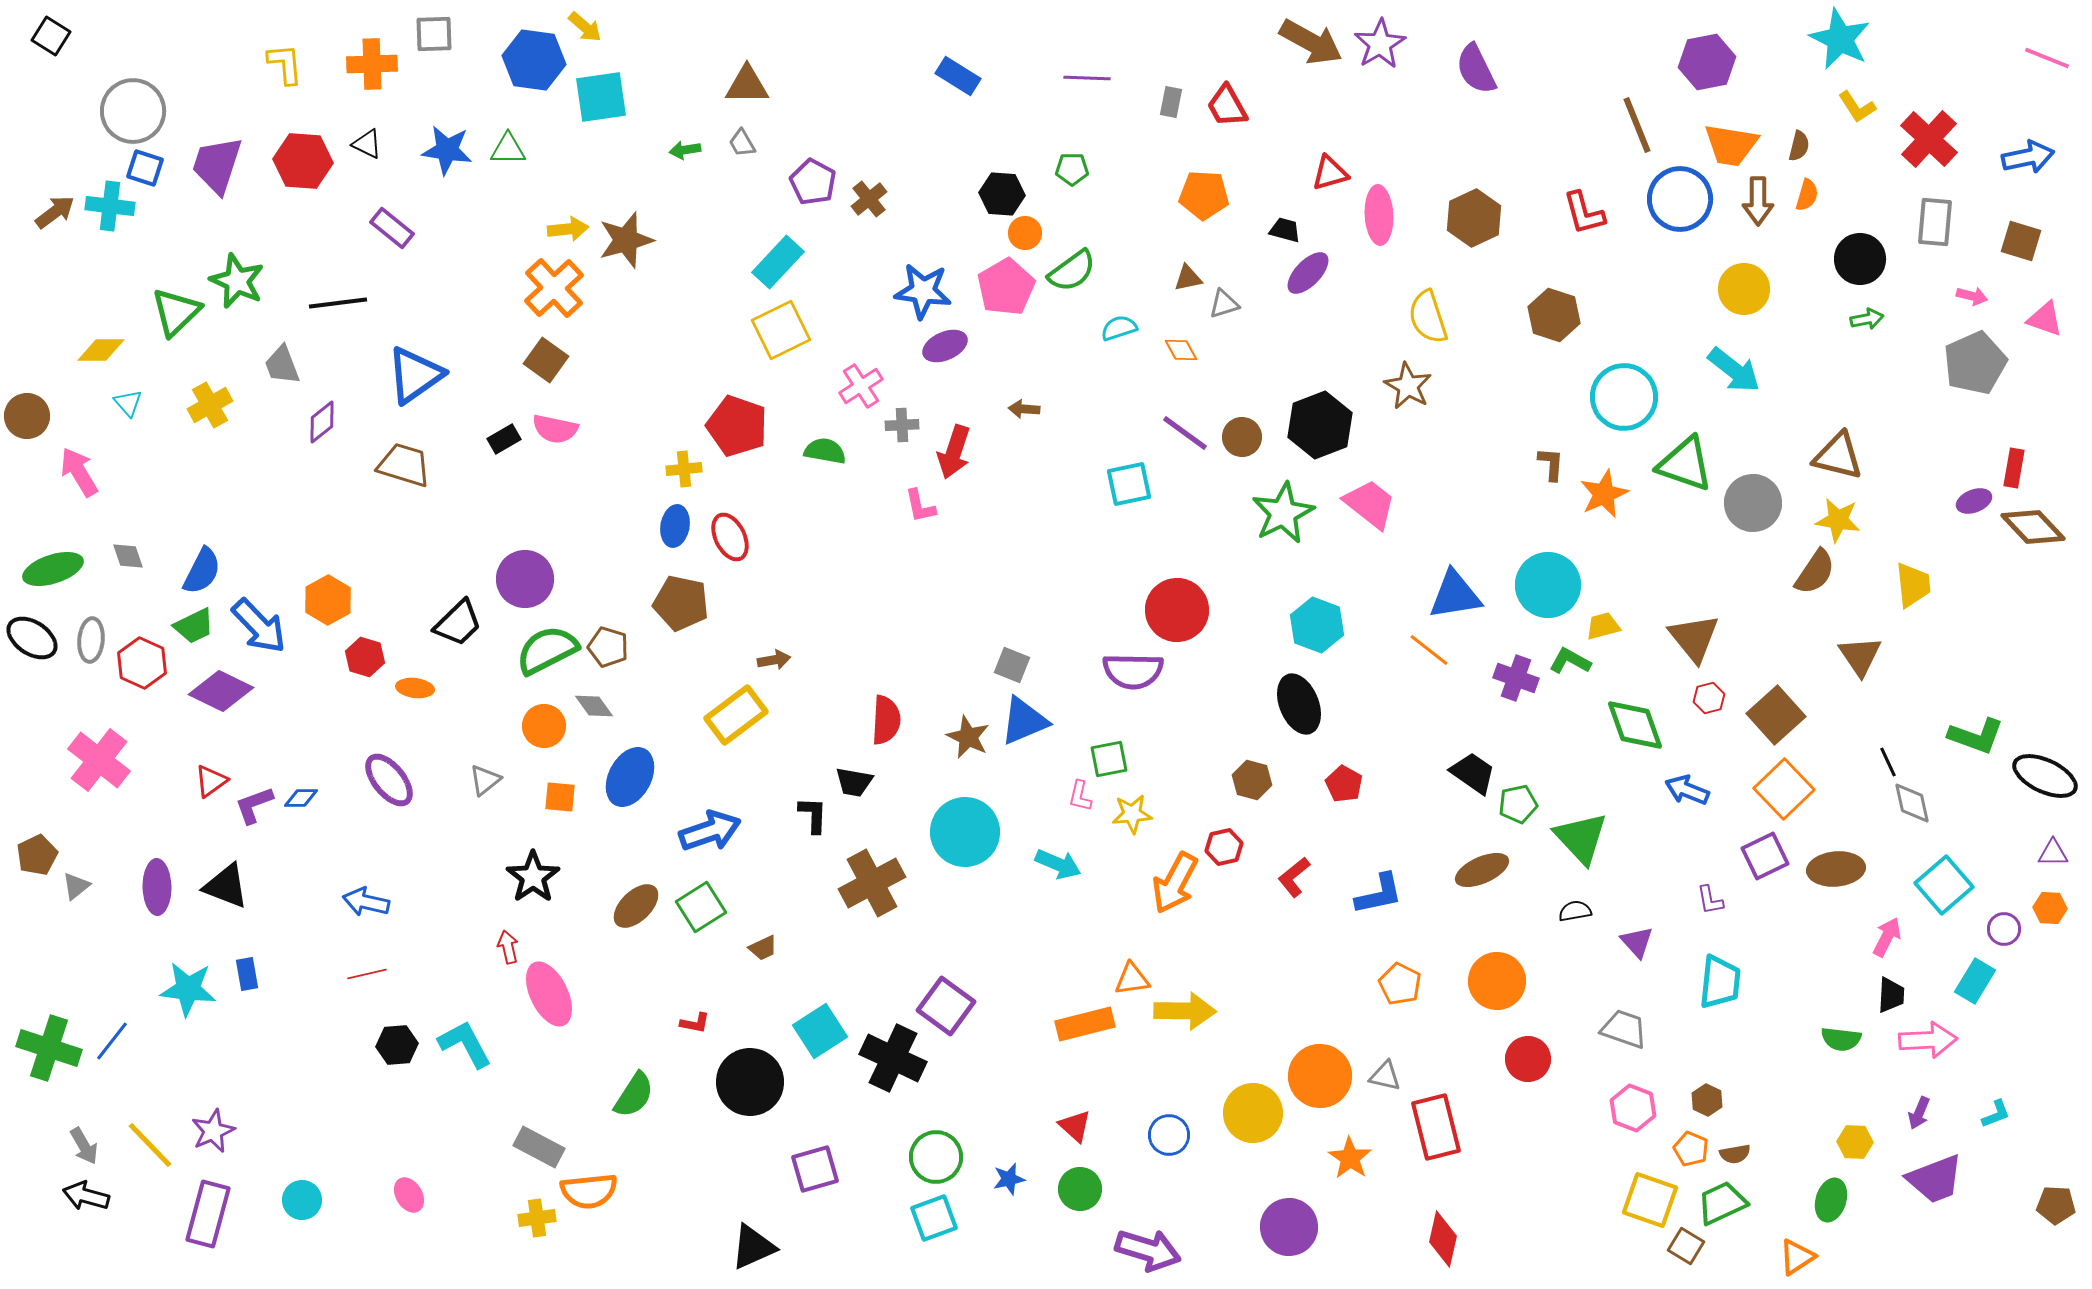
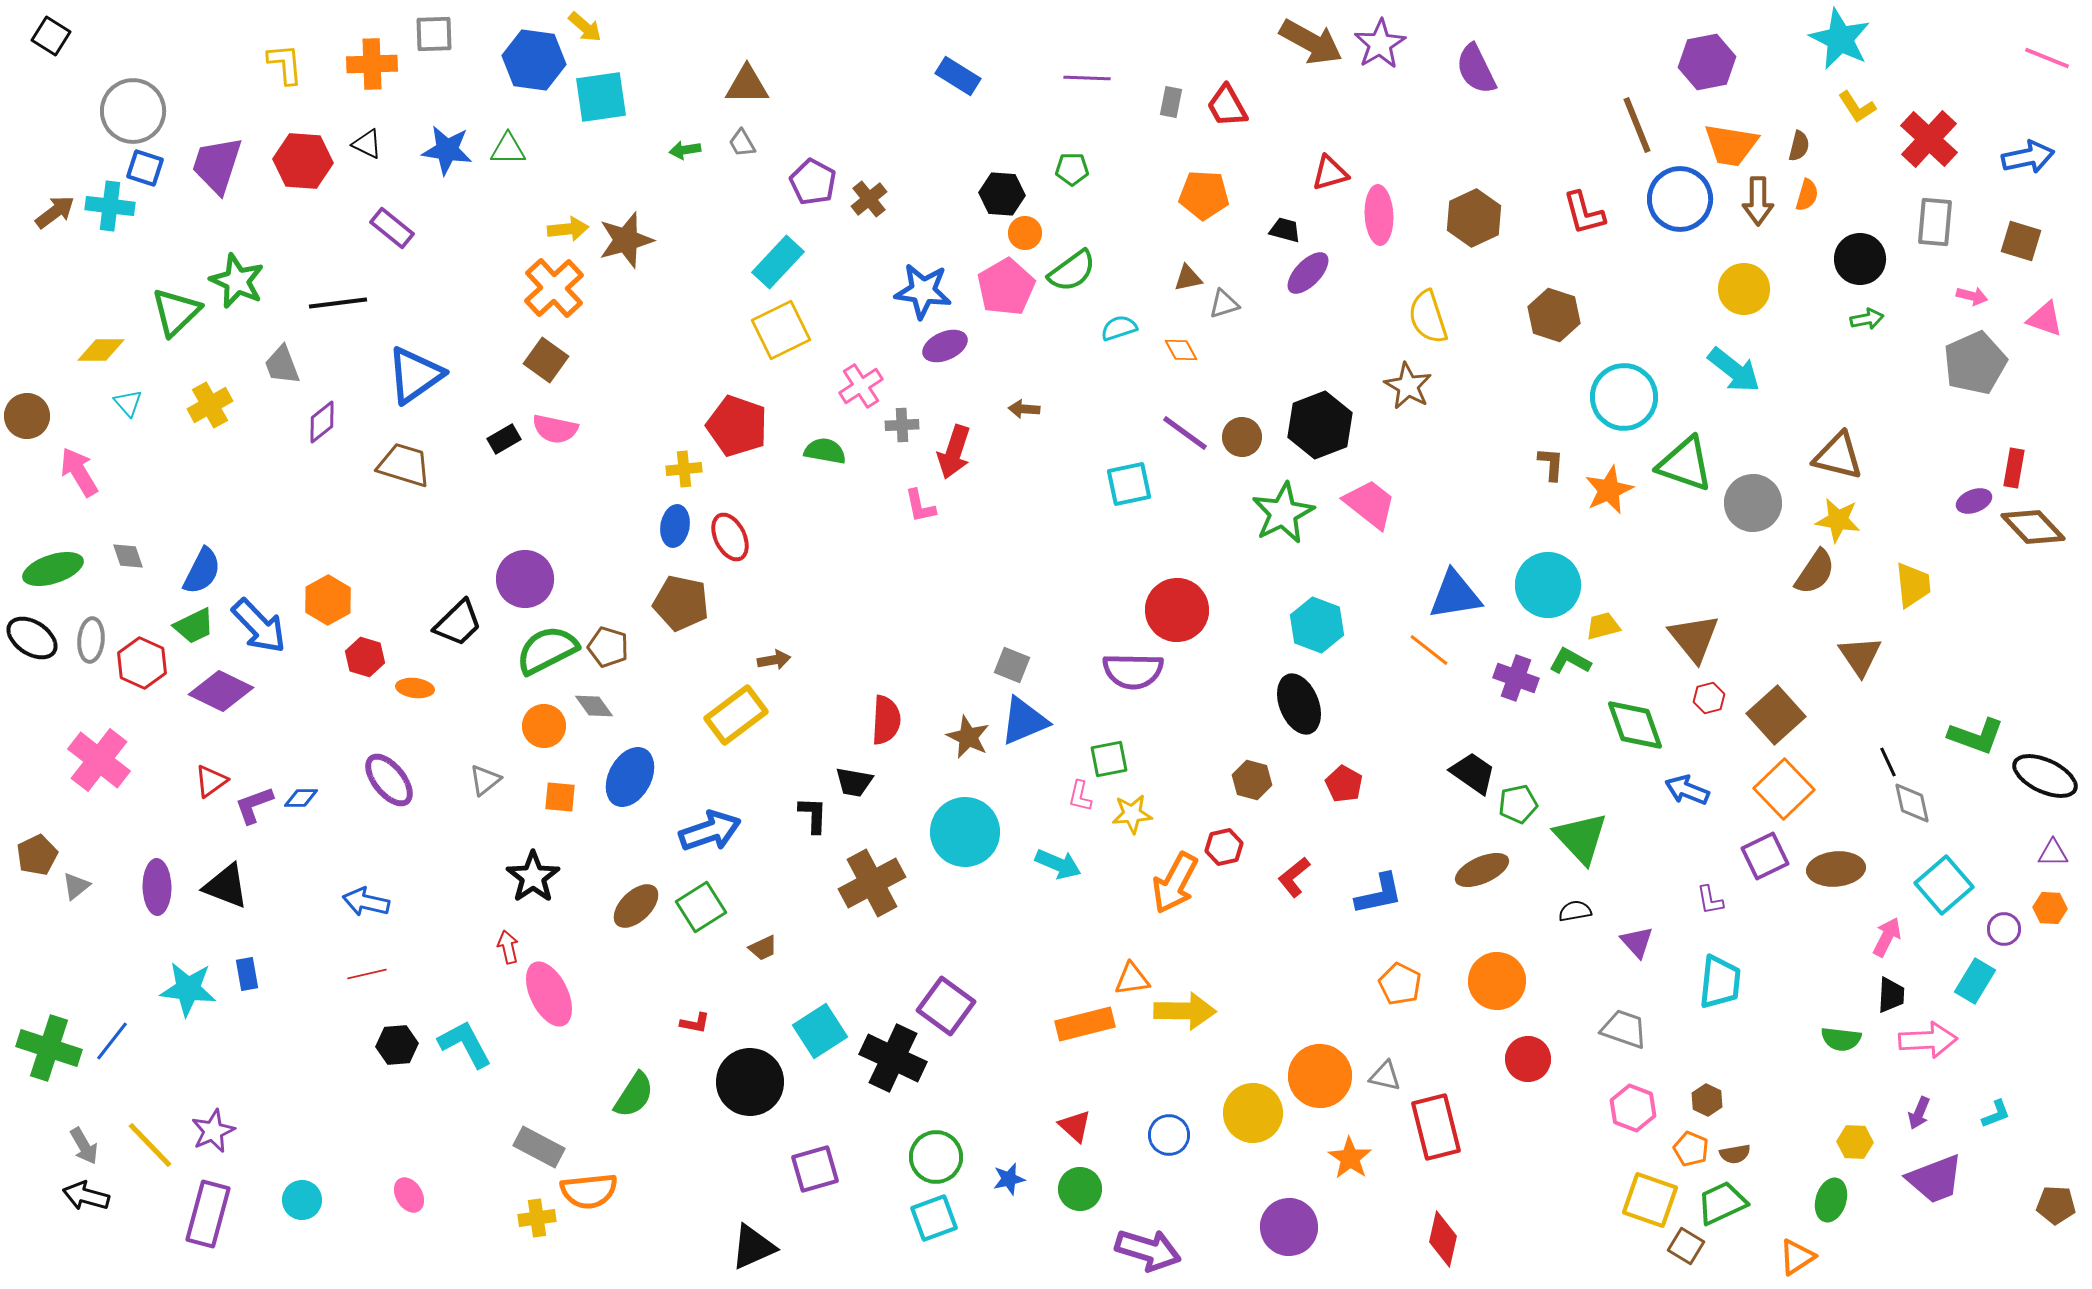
orange star at (1604, 494): moved 5 px right, 4 px up
